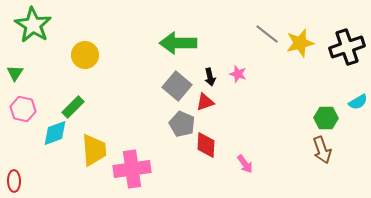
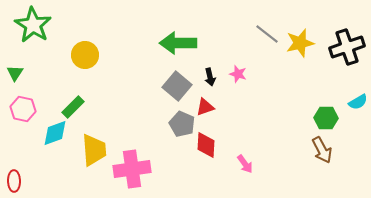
red triangle: moved 5 px down
brown arrow: rotated 8 degrees counterclockwise
